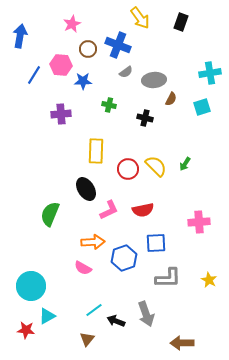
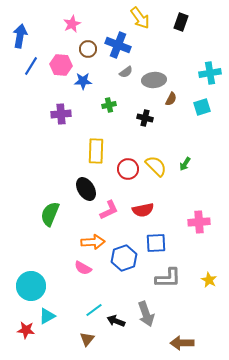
blue line: moved 3 px left, 9 px up
green cross: rotated 24 degrees counterclockwise
